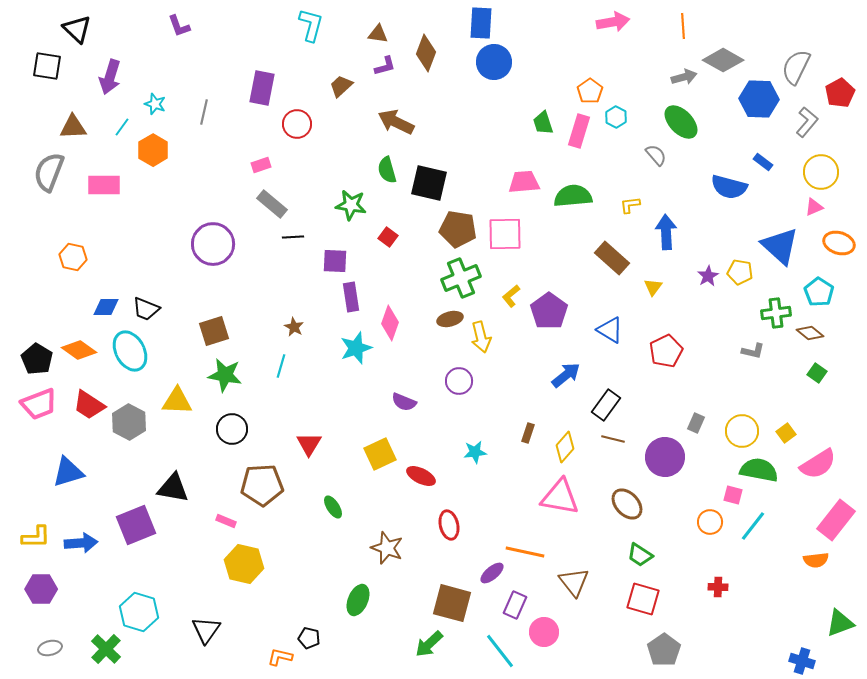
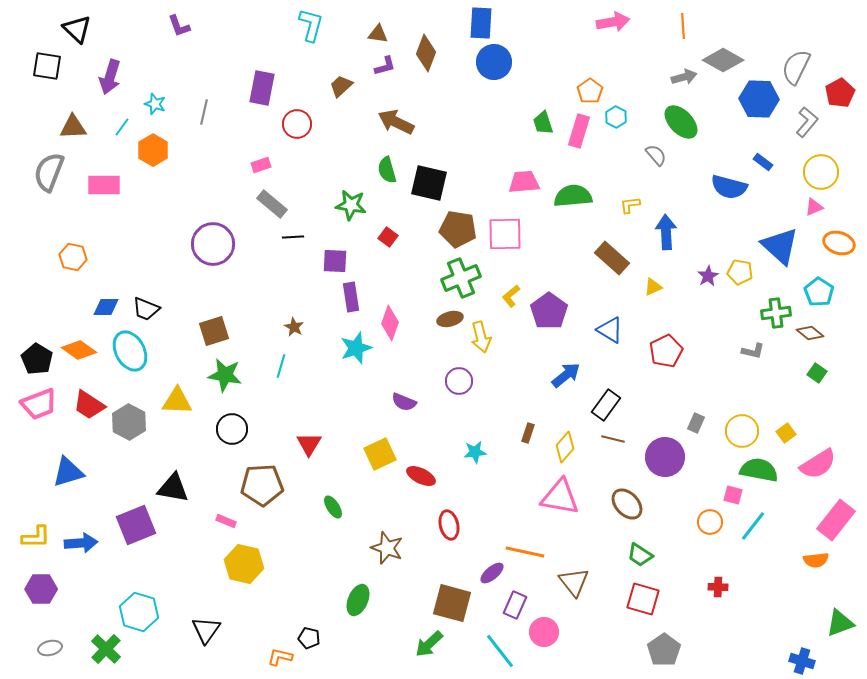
yellow triangle at (653, 287): rotated 30 degrees clockwise
